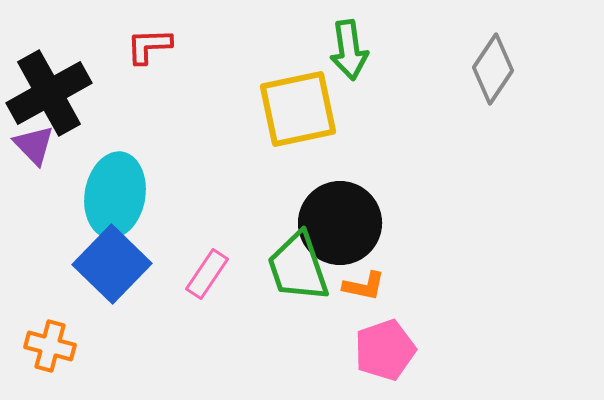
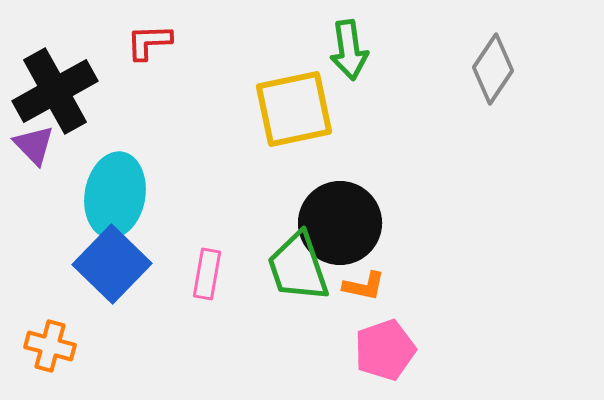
red L-shape: moved 4 px up
black cross: moved 6 px right, 2 px up
yellow square: moved 4 px left
pink rectangle: rotated 24 degrees counterclockwise
